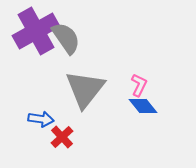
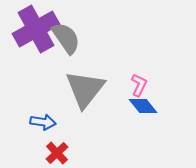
purple cross: moved 2 px up
blue arrow: moved 2 px right, 3 px down
red cross: moved 5 px left, 16 px down
